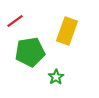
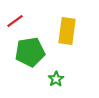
yellow rectangle: rotated 12 degrees counterclockwise
green star: moved 2 px down
